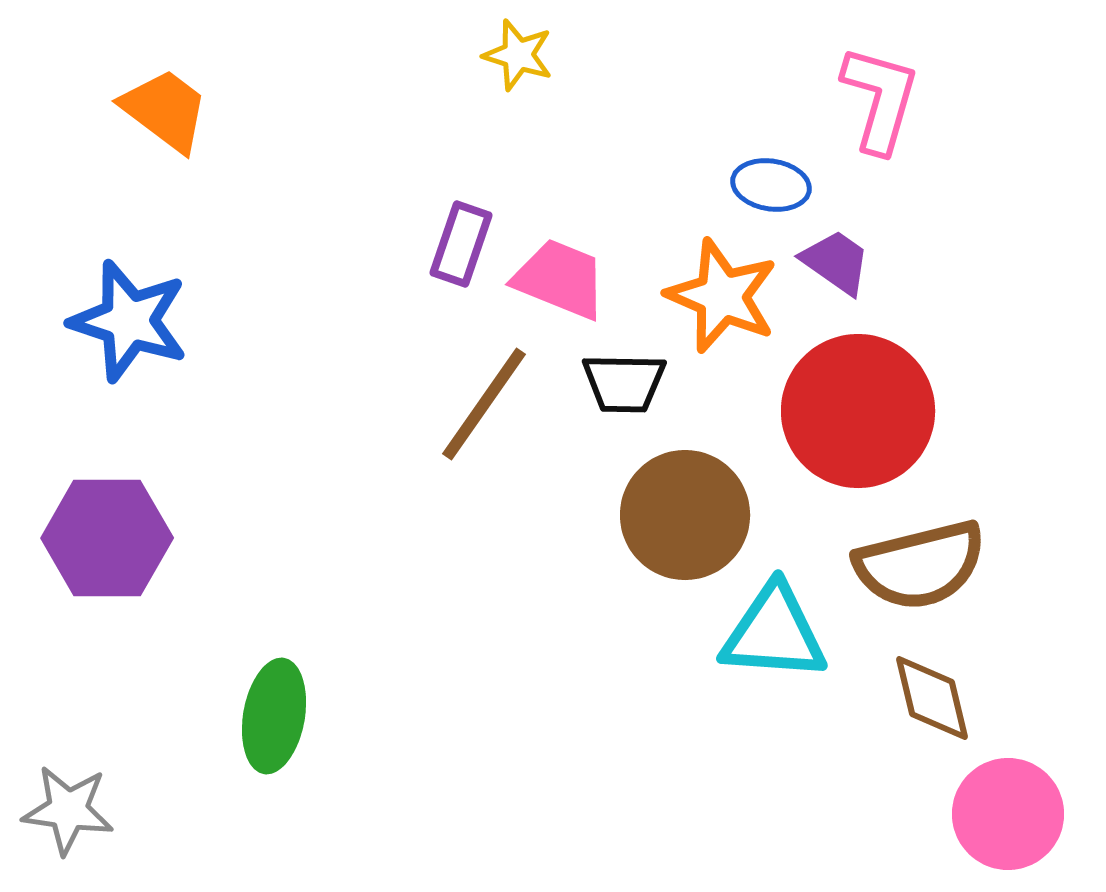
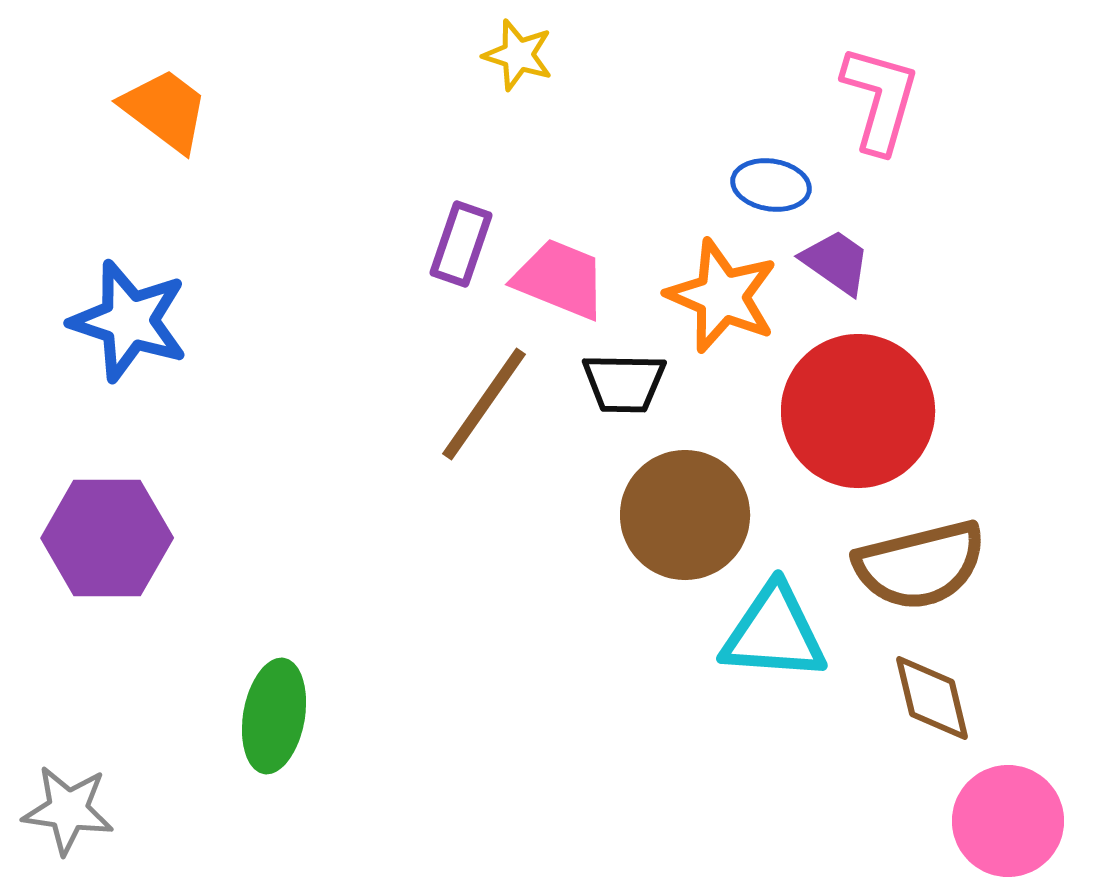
pink circle: moved 7 px down
